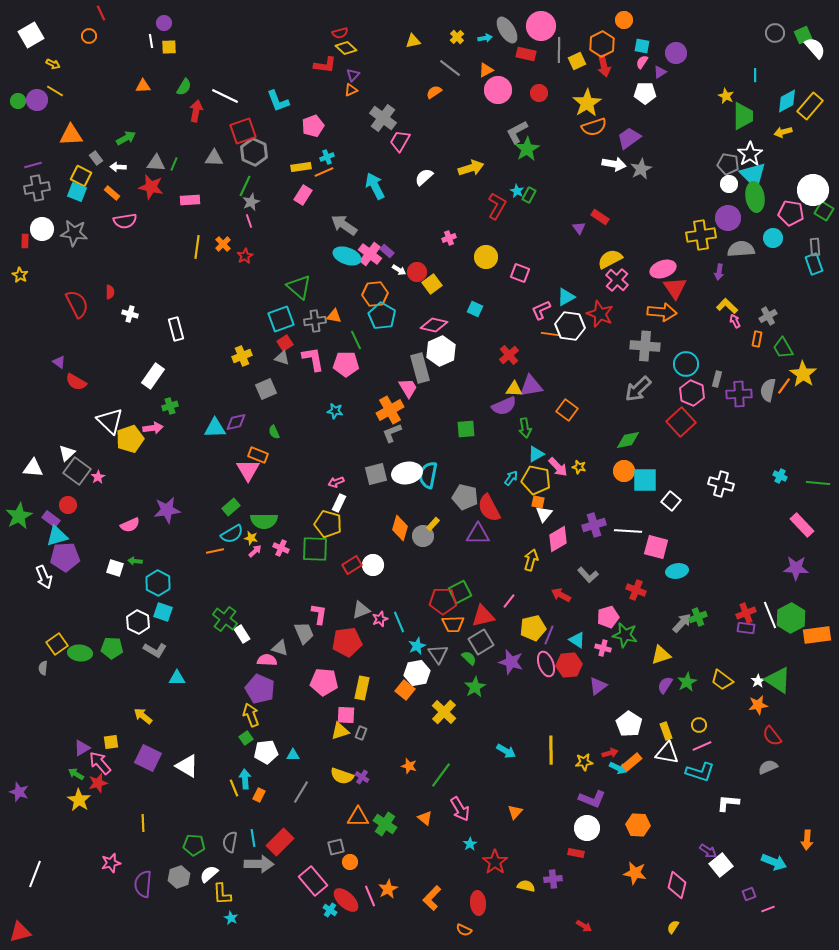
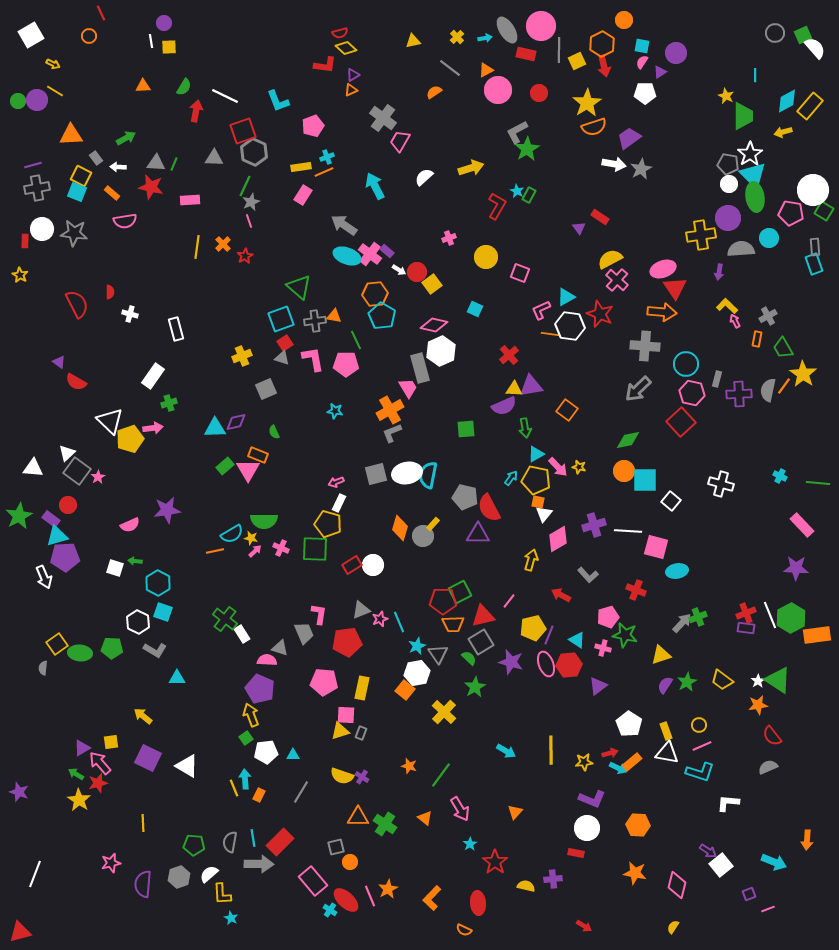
purple triangle at (353, 75): rotated 16 degrees clockwise
cyan circle at (773, 238): moved 4 px left
pink hexagon at (692, 393): rotated 10 degrees counterclockwise
green cross at (170, 406): moved 1 px left, 3 px up
green rectangle at (231, 507): moved 6 px left, 41 px up
